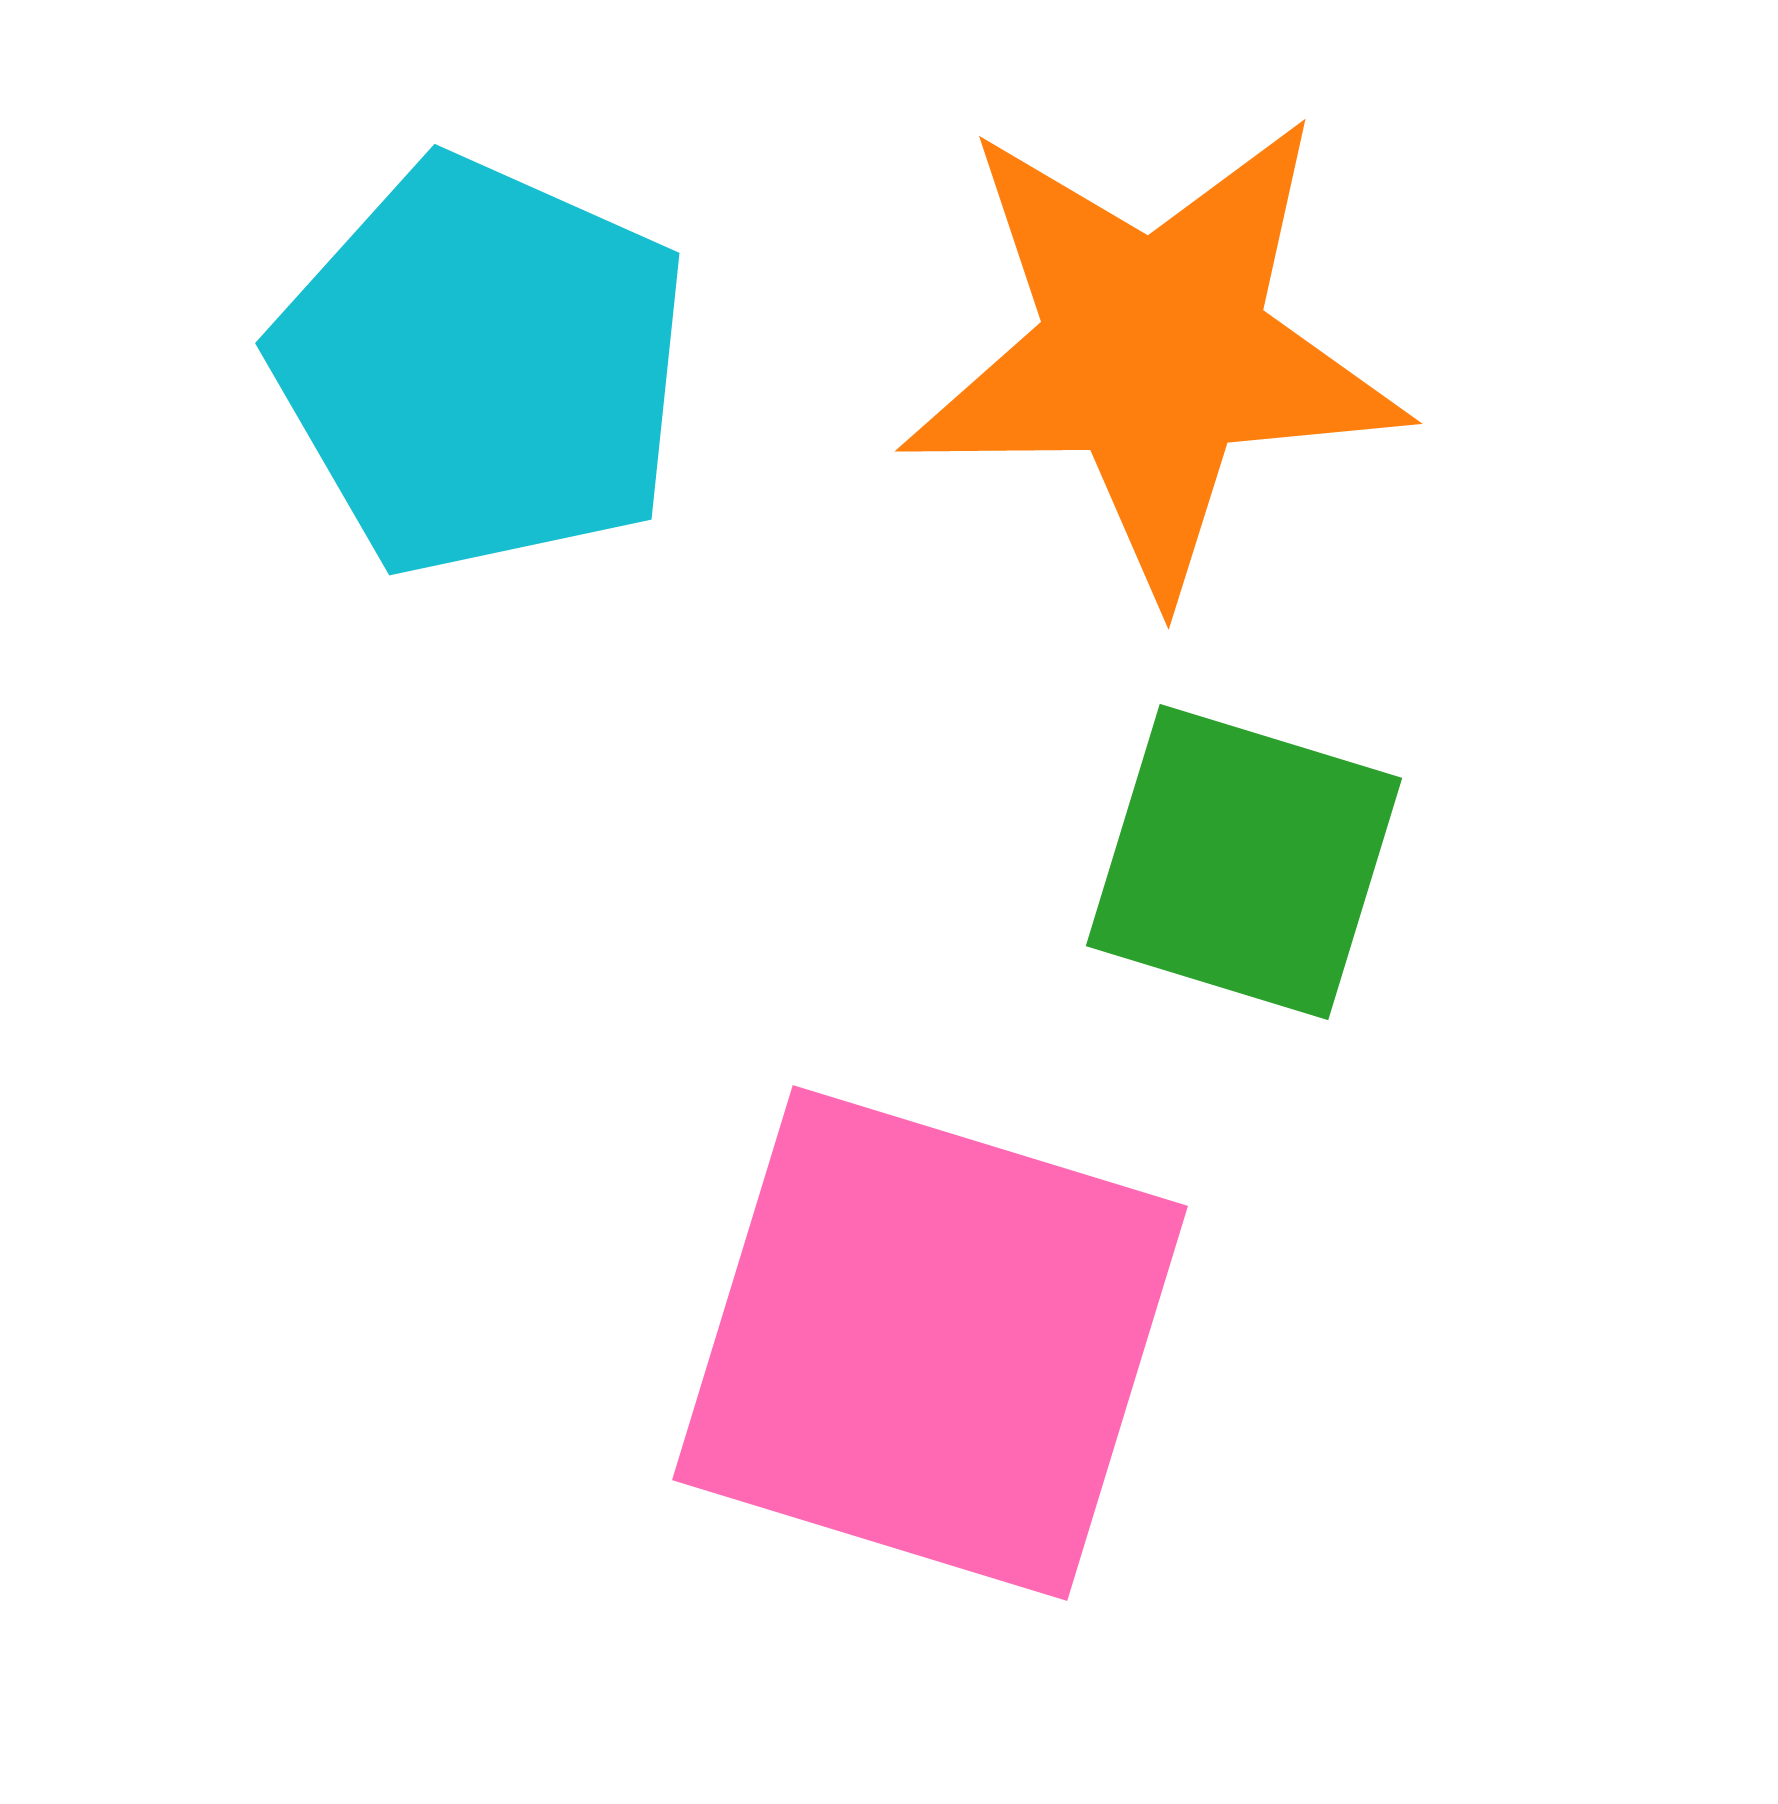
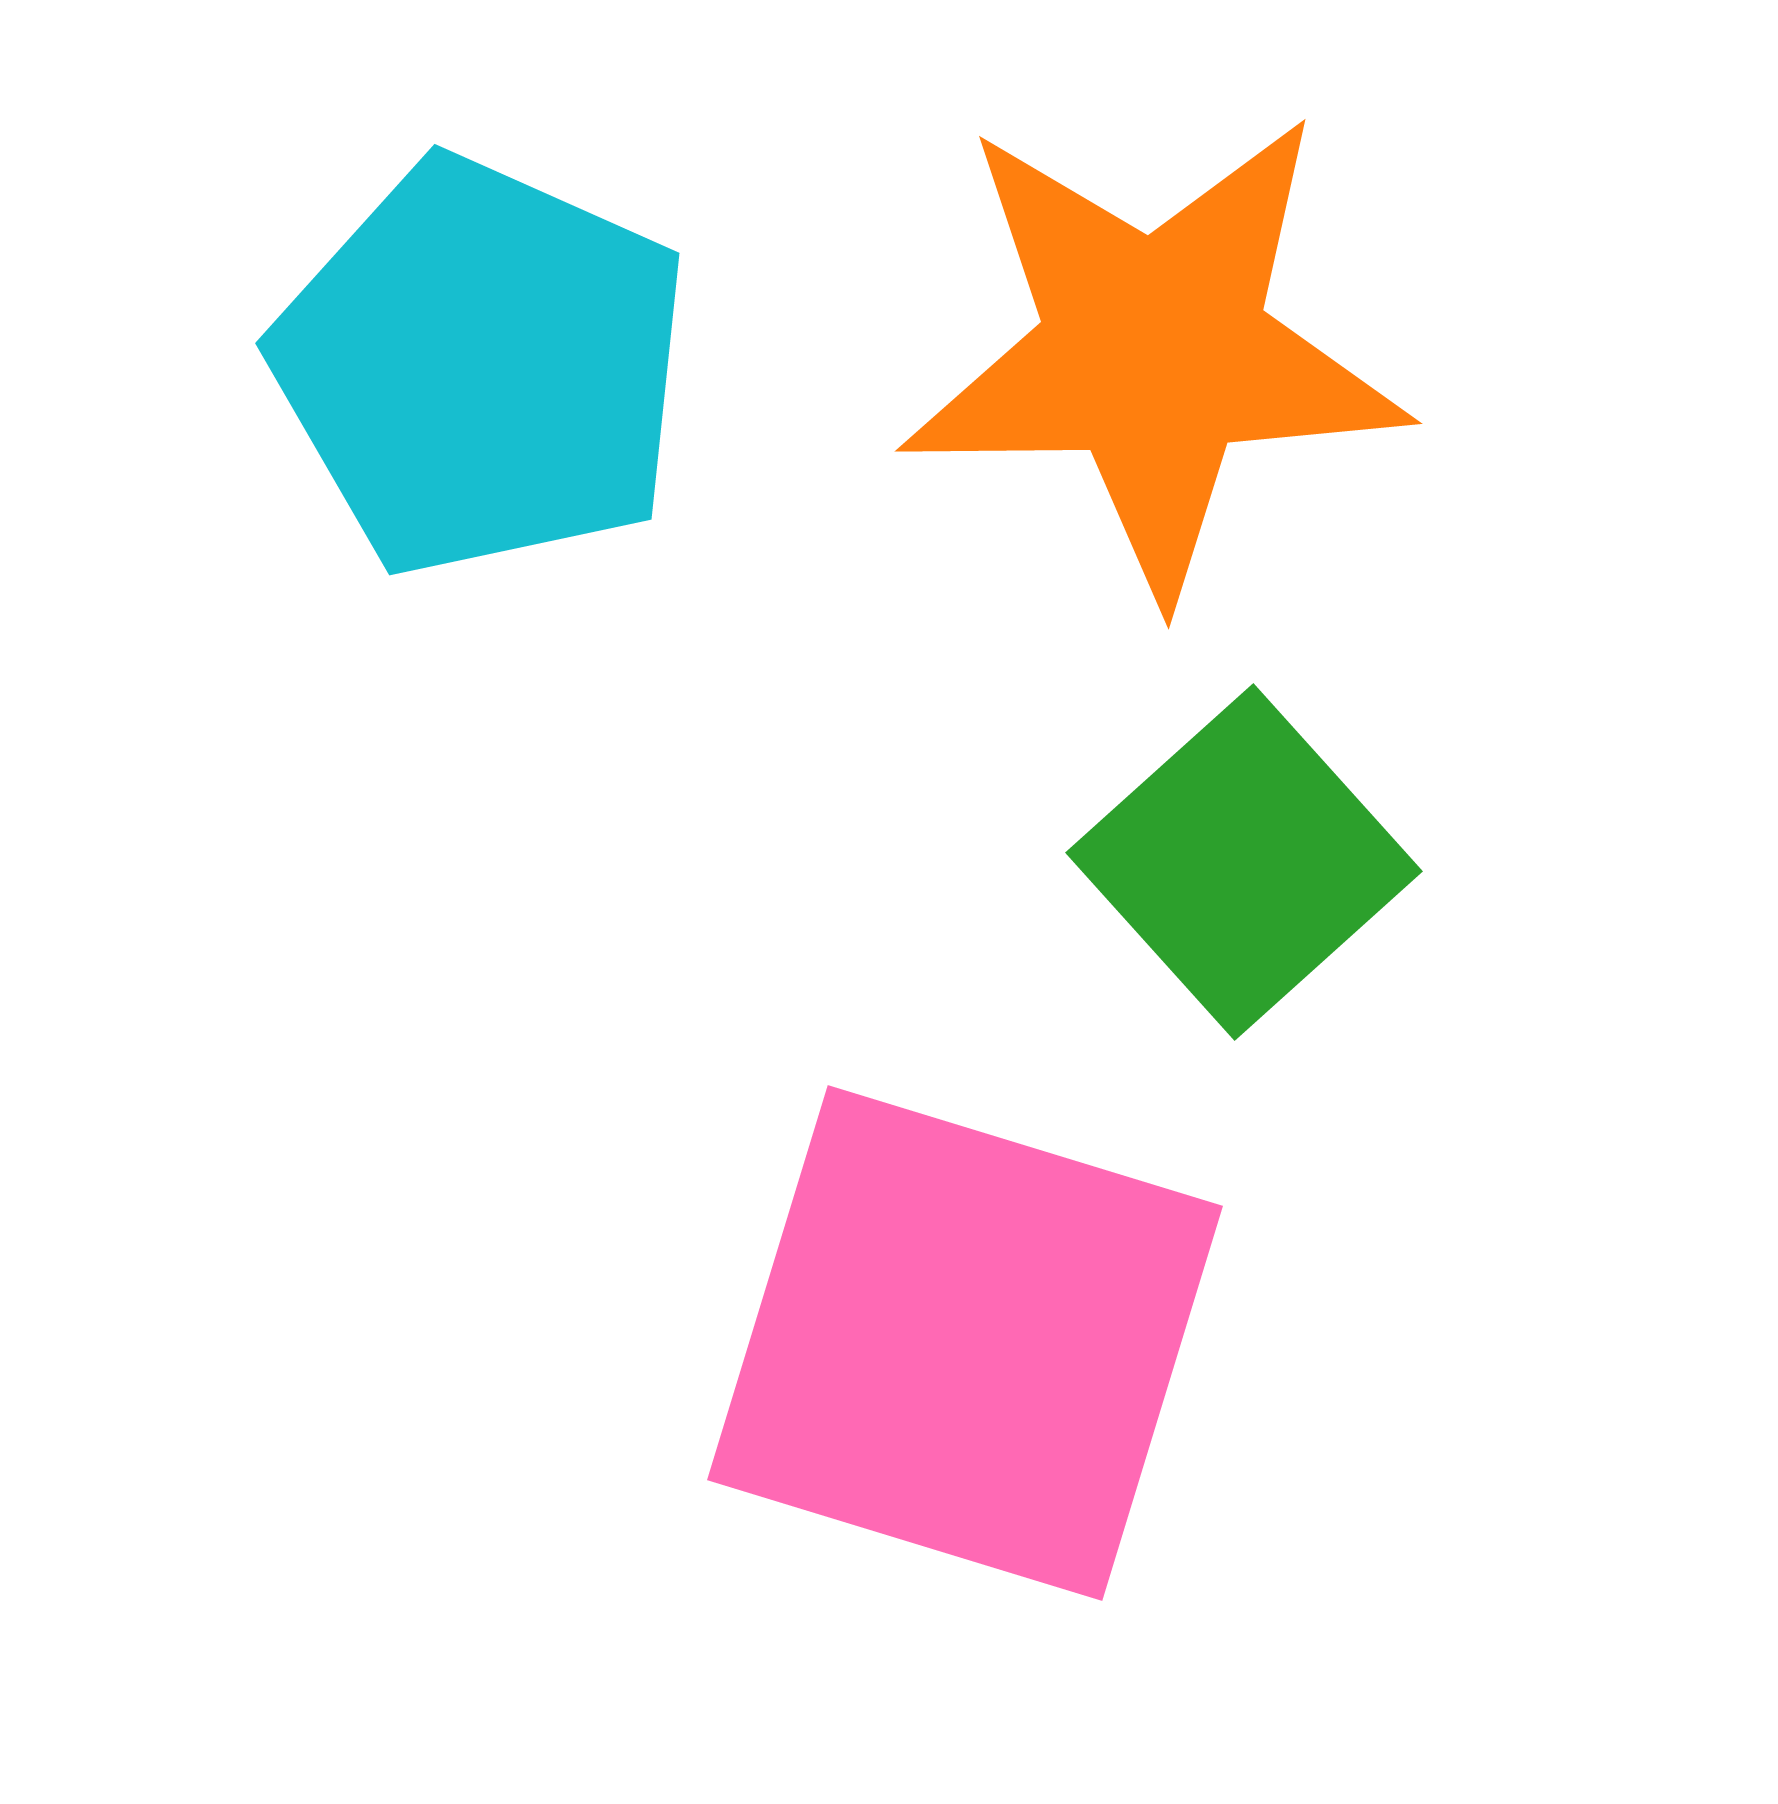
green square: rotated 31 degrees clockwise
pink square: moved 35 px right
